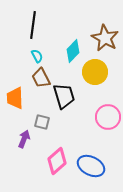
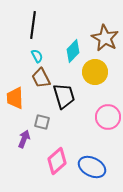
blue ellipse: moved 1 px right, 1 px down
